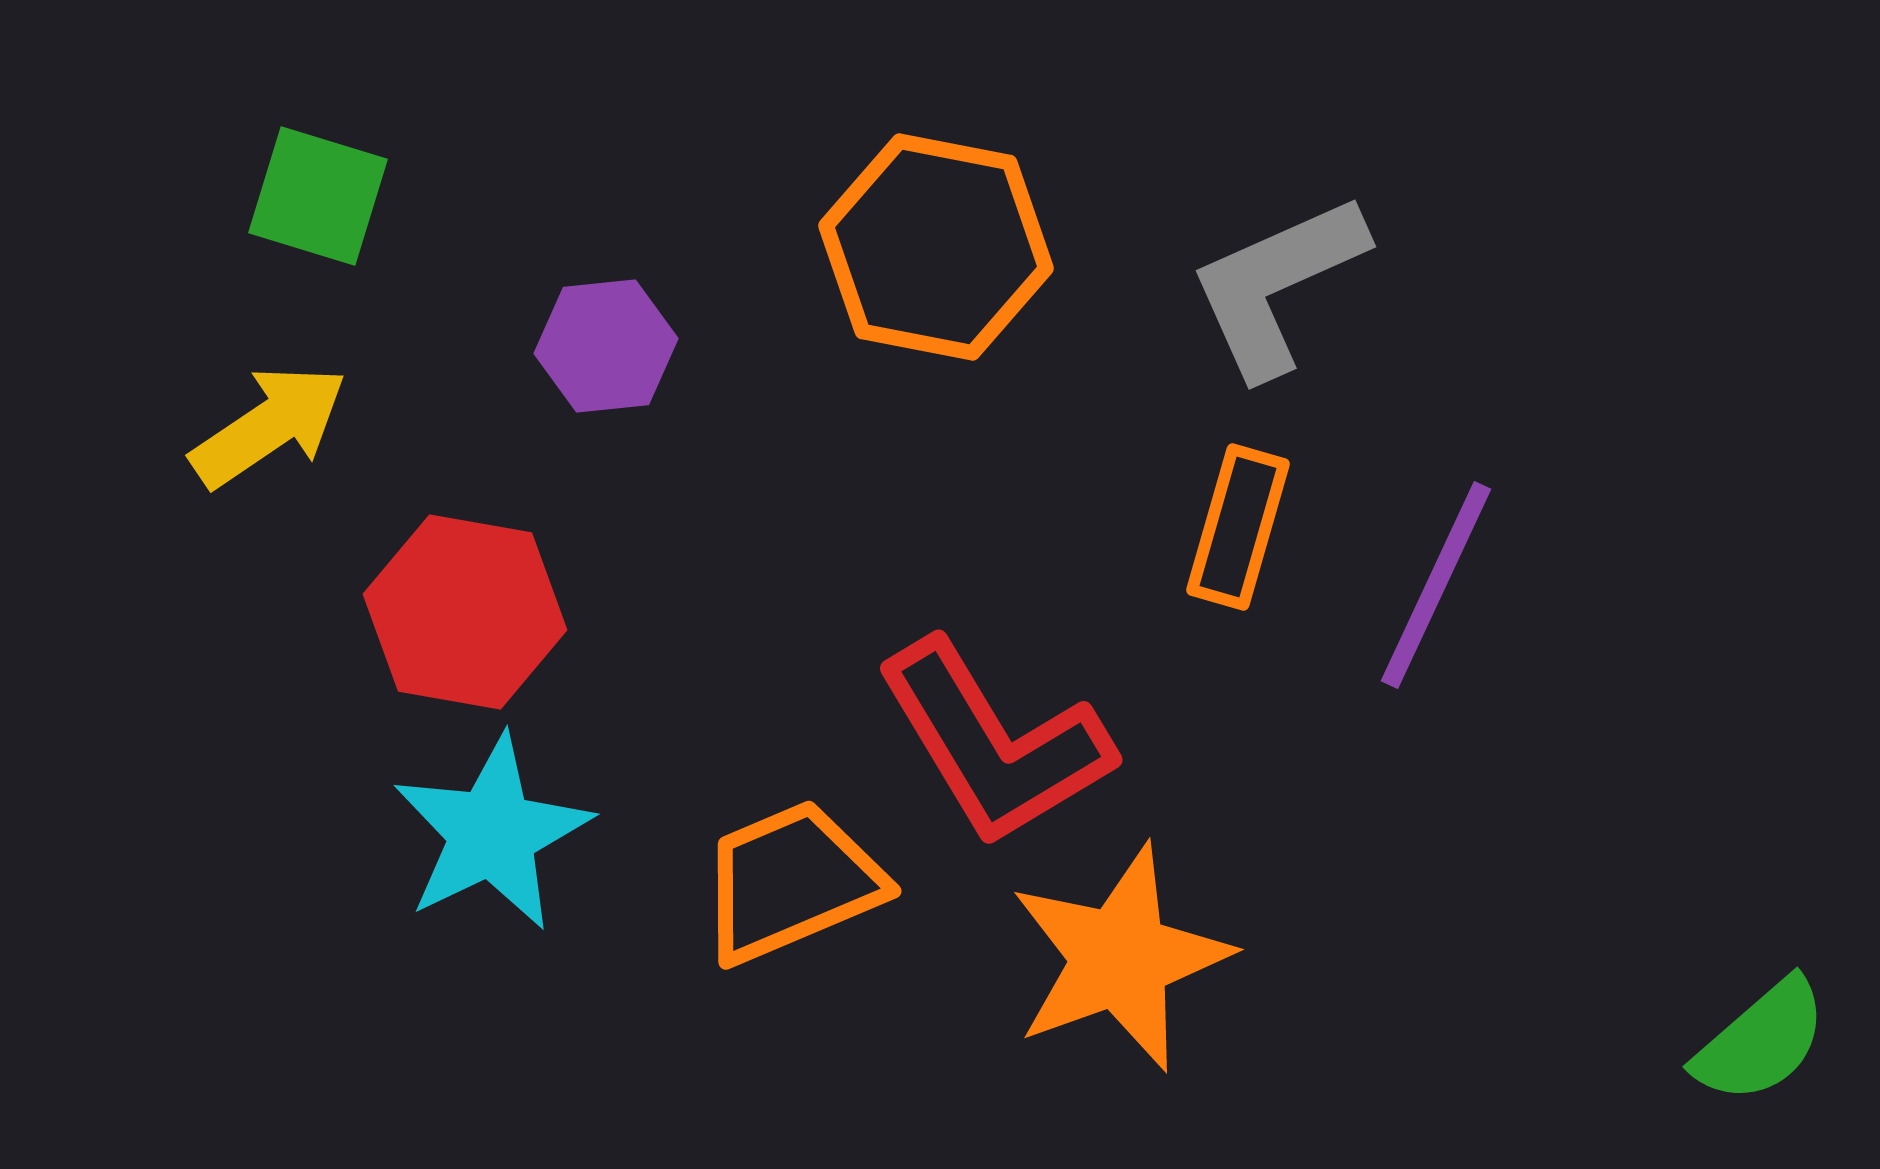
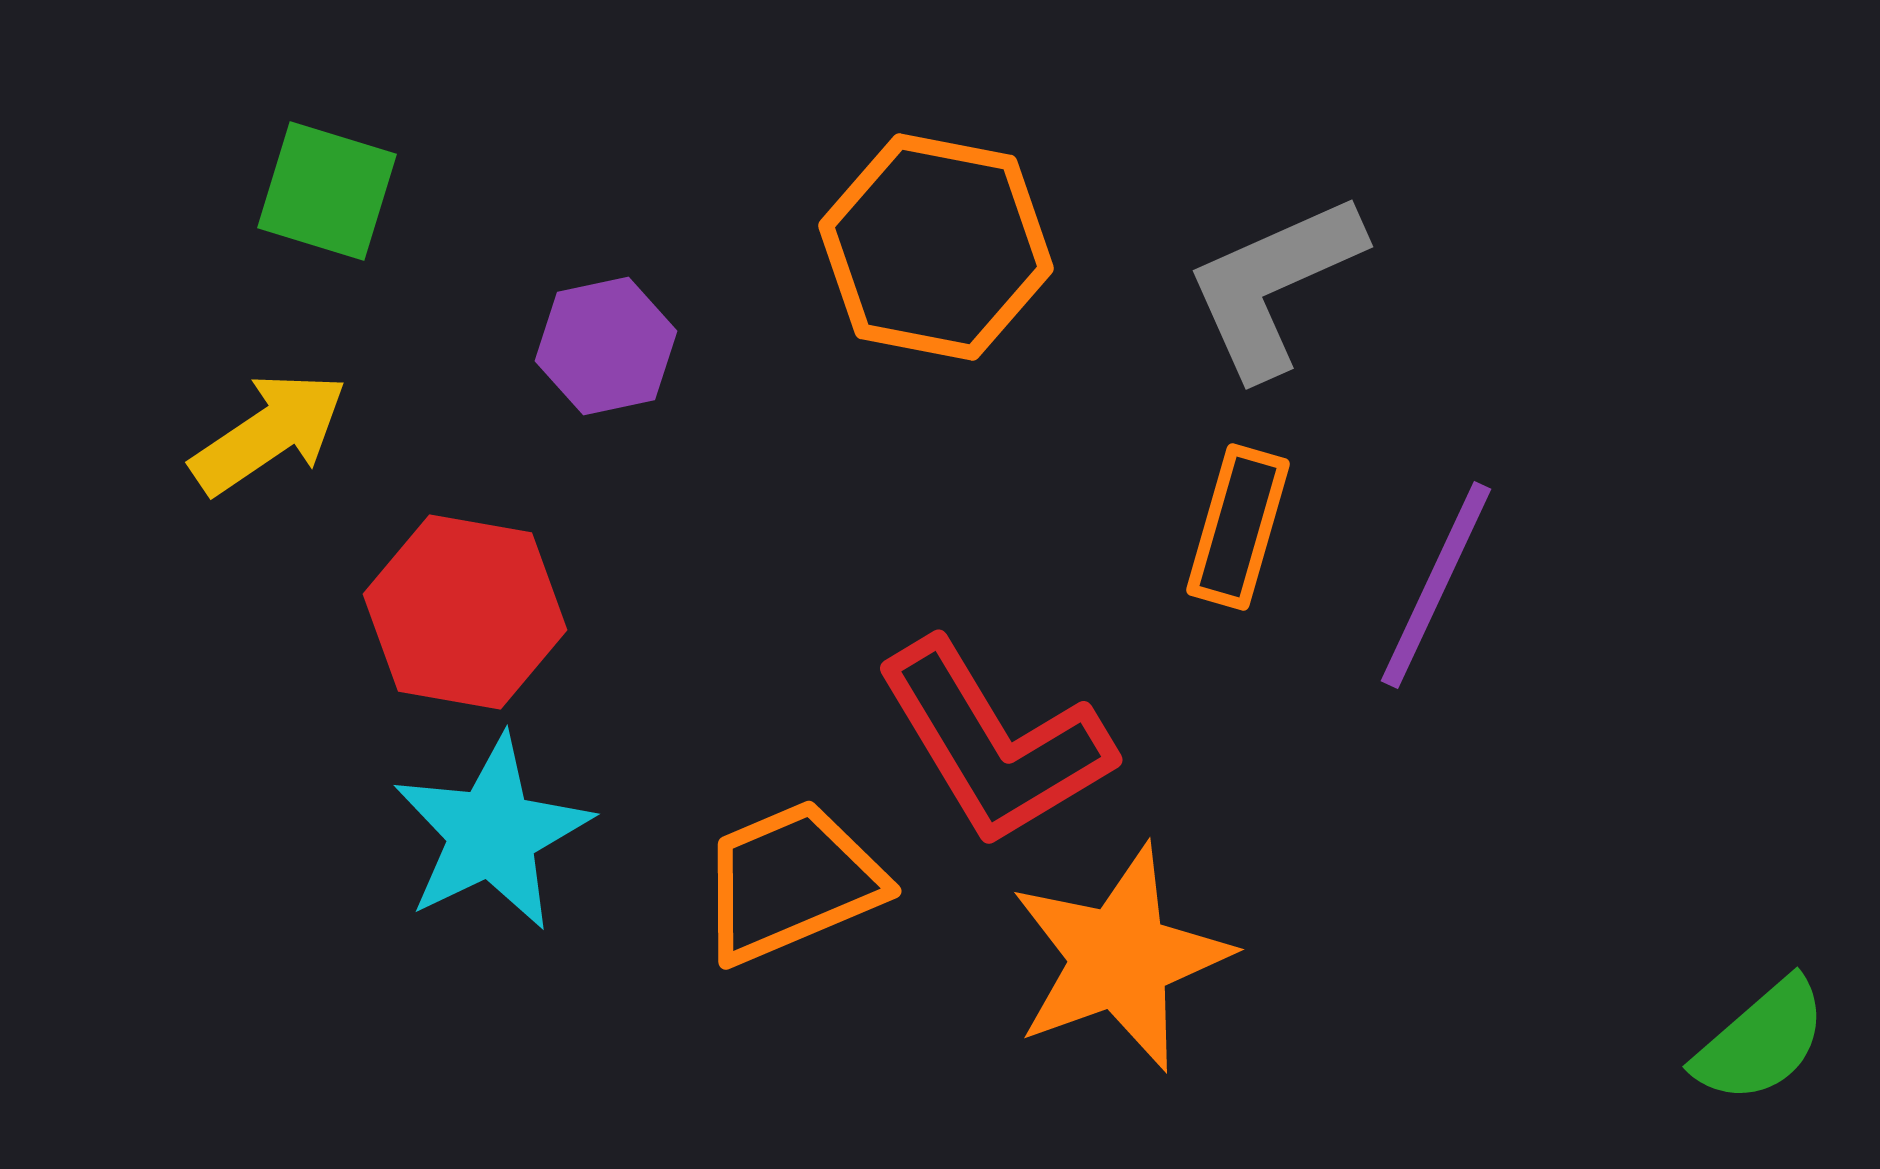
green square: moved 9 px right, 5 px up
gray L-shape: moved 3 px left
purple hexagon: rotated 6 degrees counterclockwise
yellow arrow: moved 7 px down
